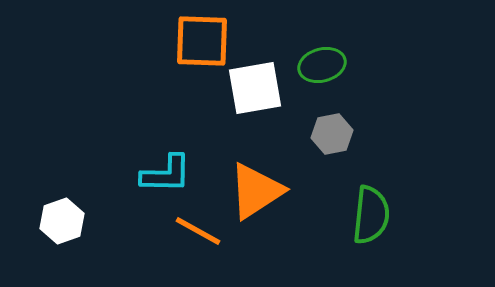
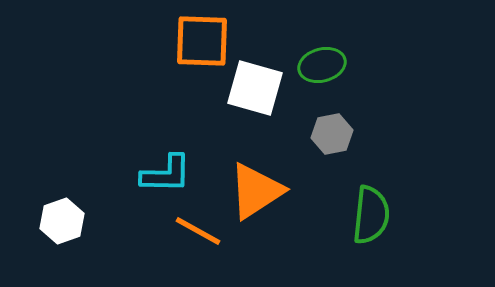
white square: rotated 26 degrees clockwise
